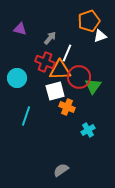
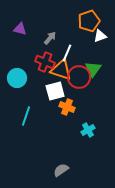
orange triangle: moved 1 px right; rotated 20 degrees clockwise
green triangle: moved 17 px up
